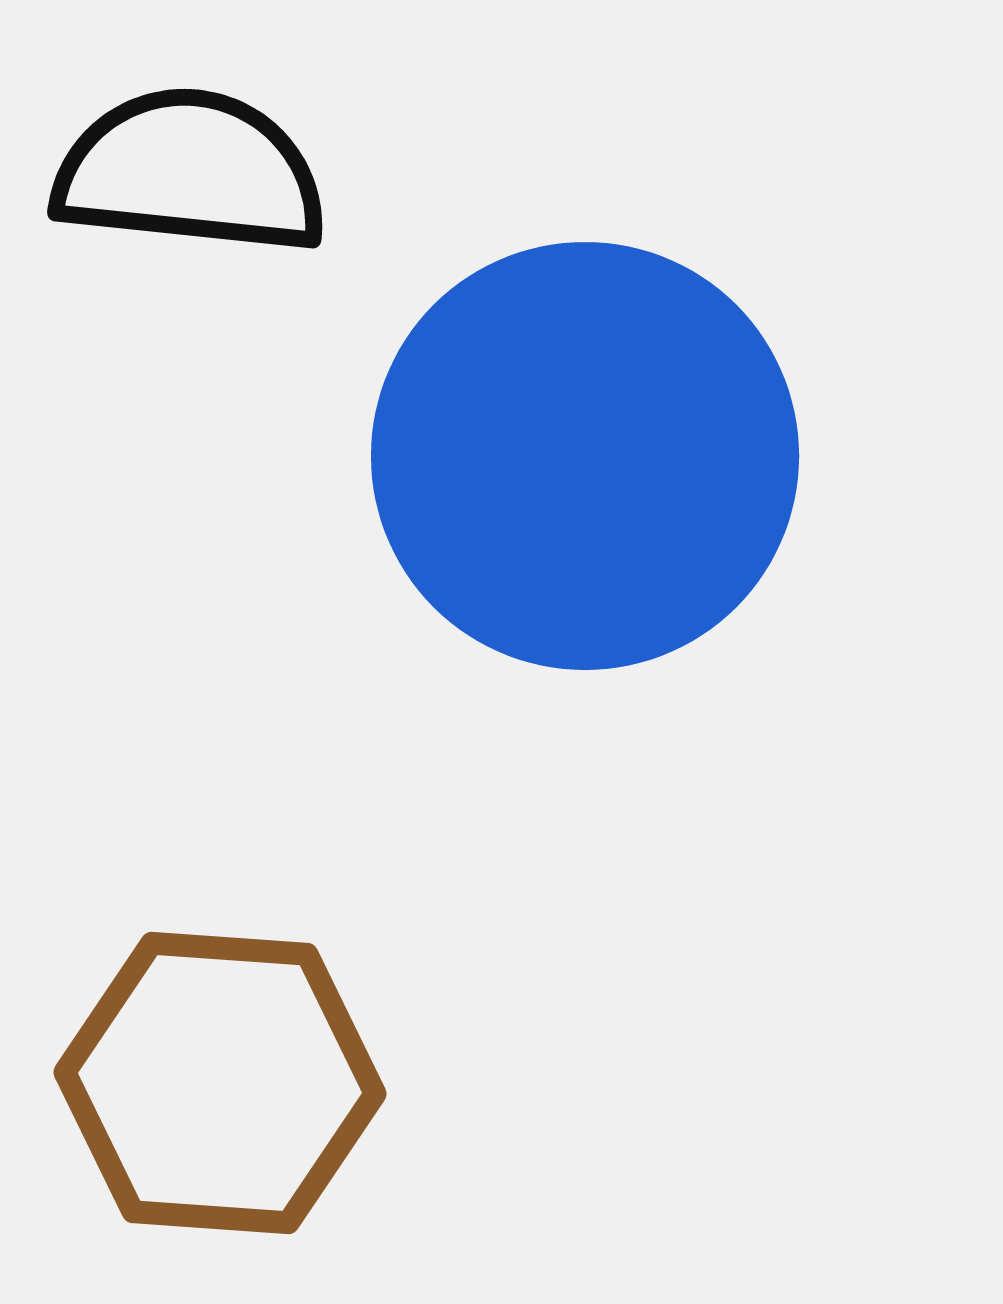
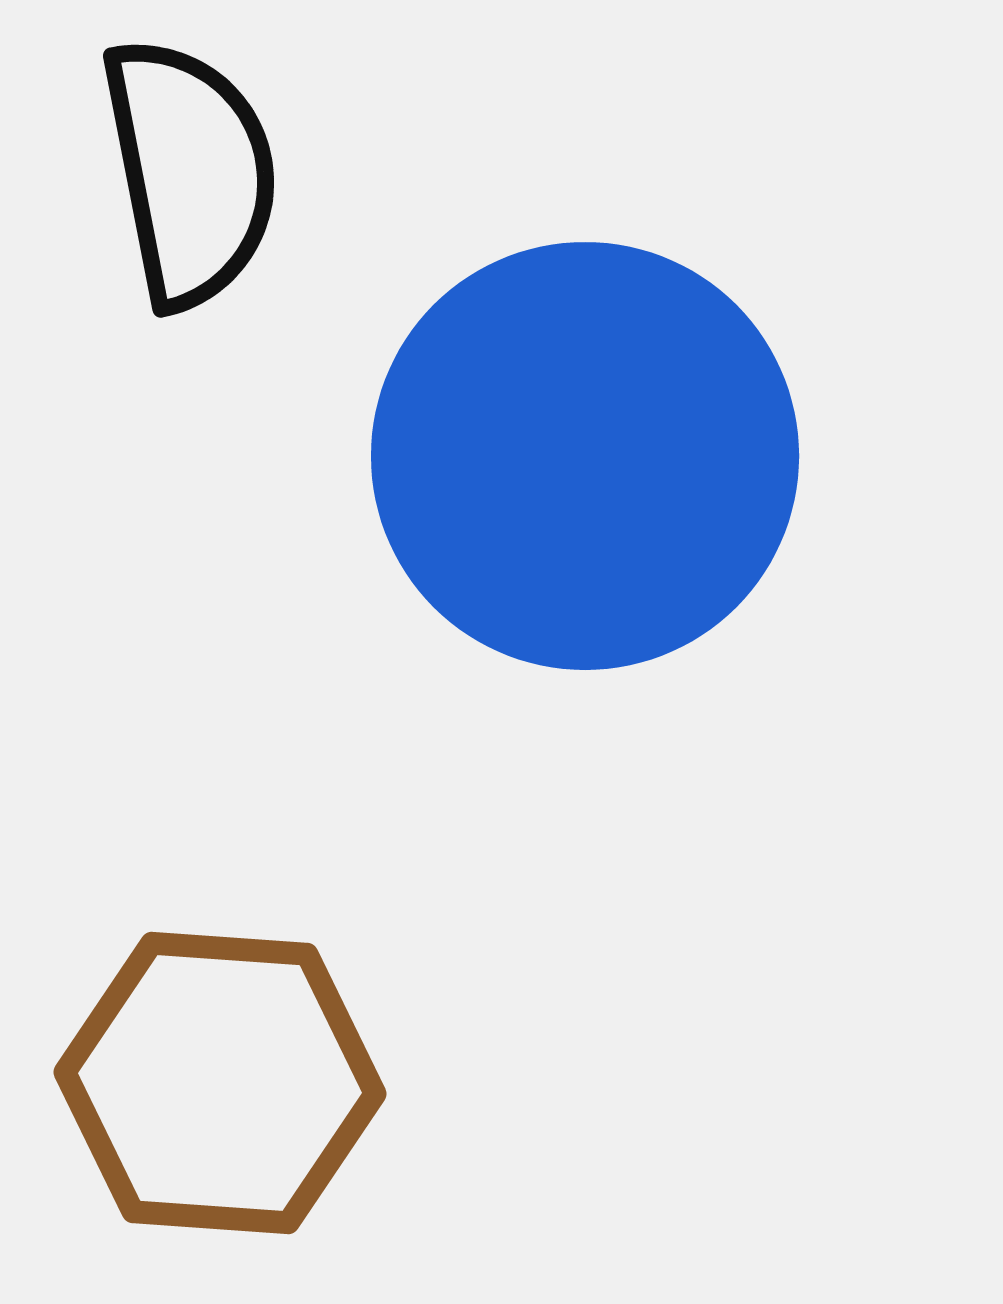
black semicircle: rotated 73 degrees clockwise
